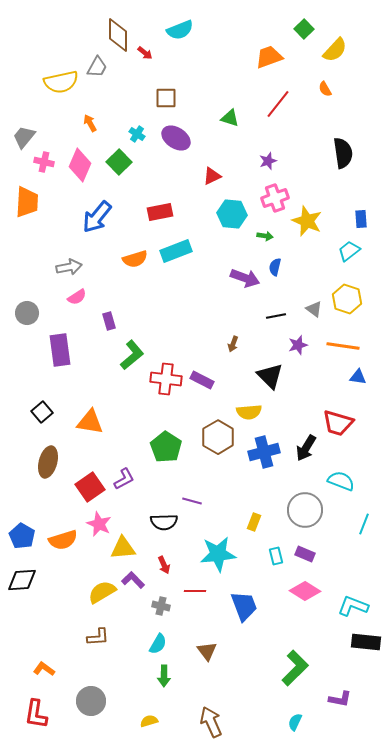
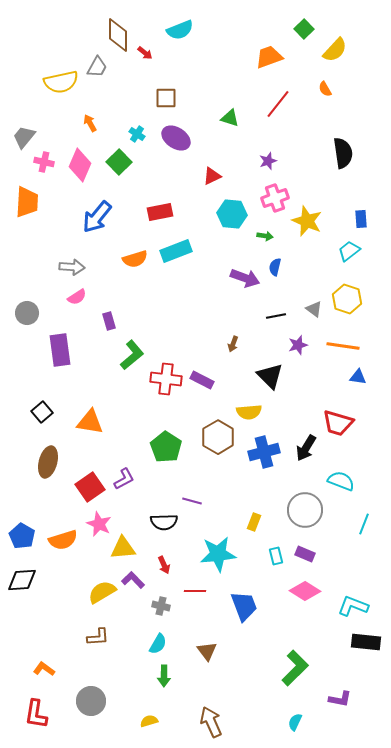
gray arrow at (69, 267): moved 3 px right; rotated 15 degrees clockwise
